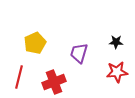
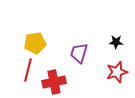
yellow pentagon: rotated 15 degrees clockwise
red star: rotated 10 degrees counterclockwise
red line: moved 9 px right, 7 px up
red cross: rotated 10 degrees clockwise
